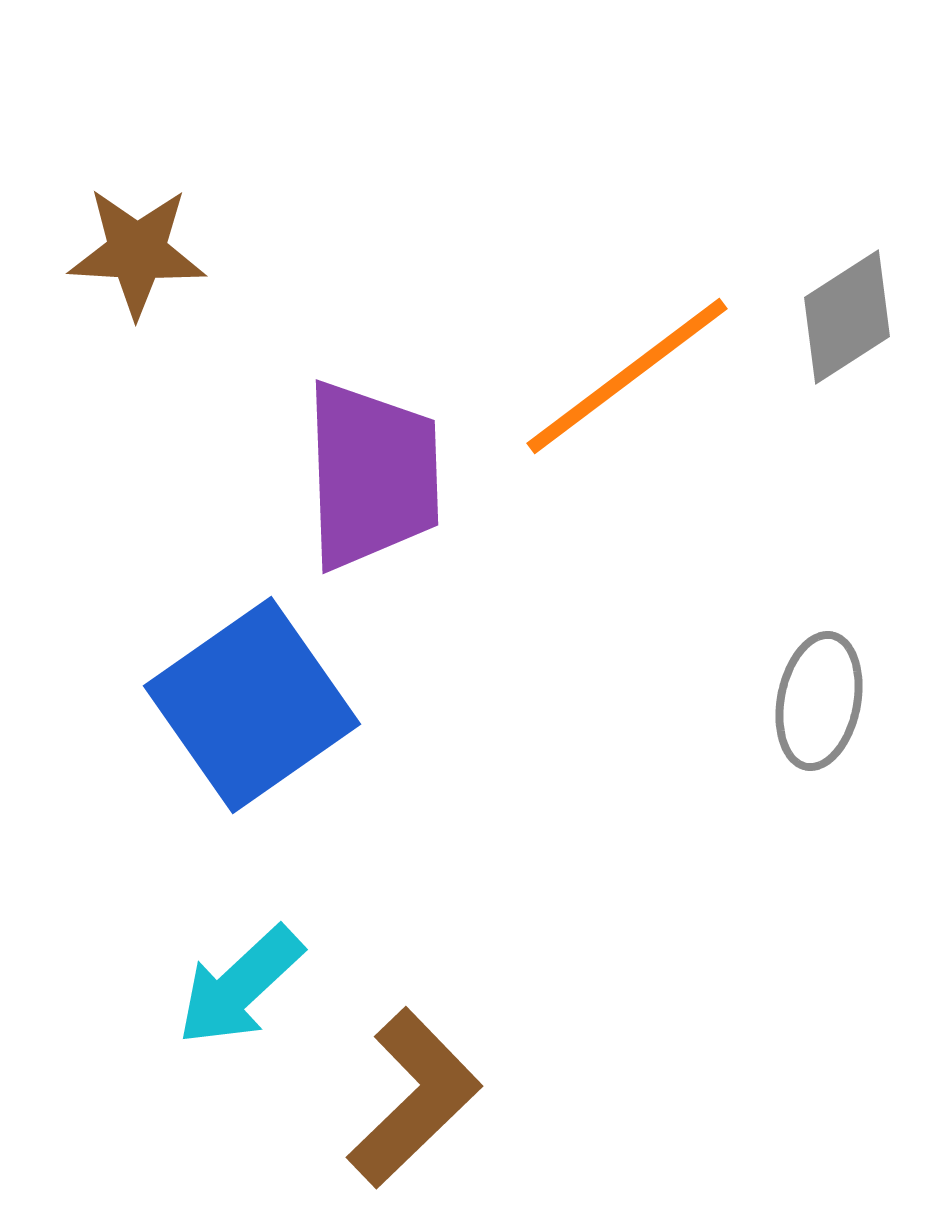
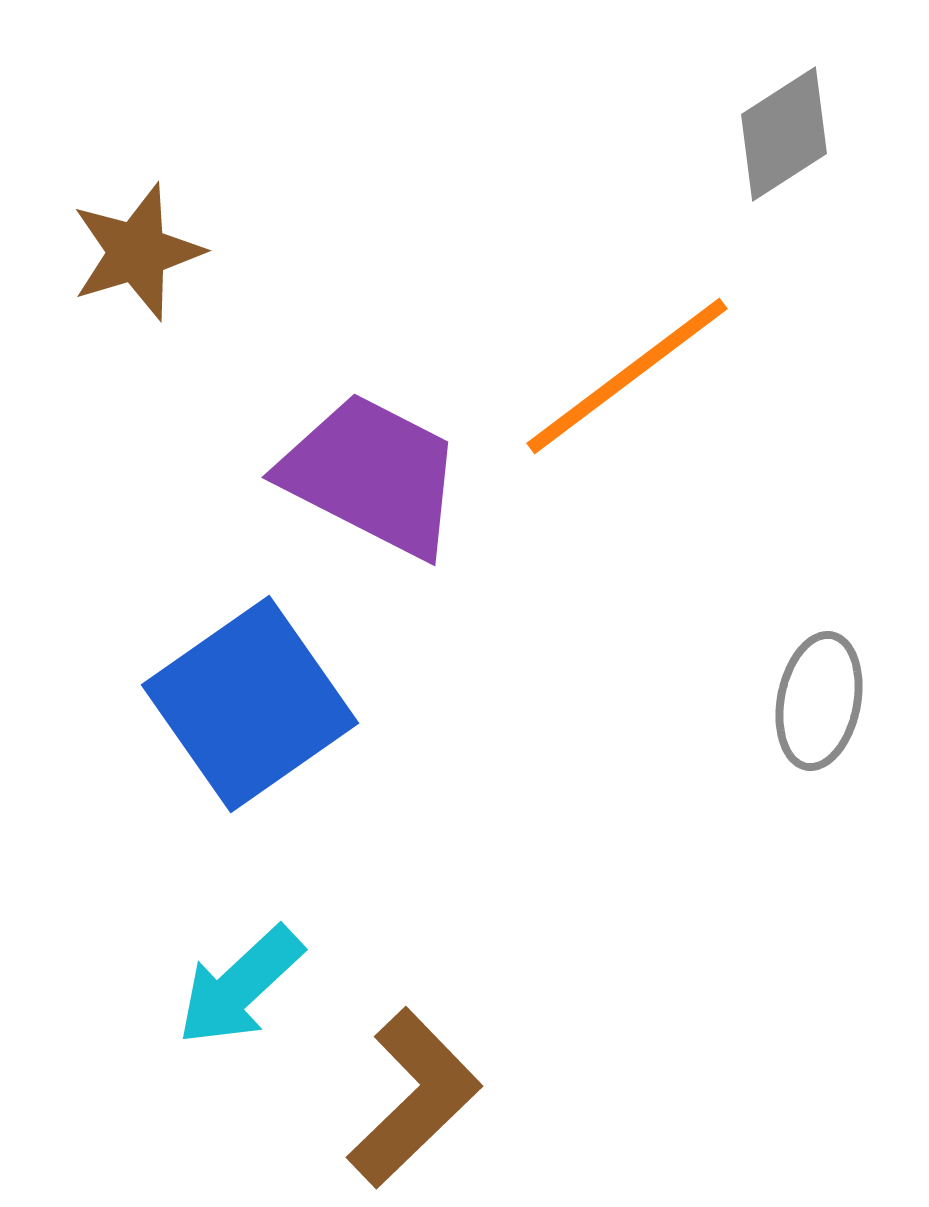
brown star: rotated 20 degrees counterclockwise
gray diamond: moved 63 px left, 183 px up
purple trapezoid: rotated 61 degrees counterclockwise
blue square: moved 2 px left, 1 px up
